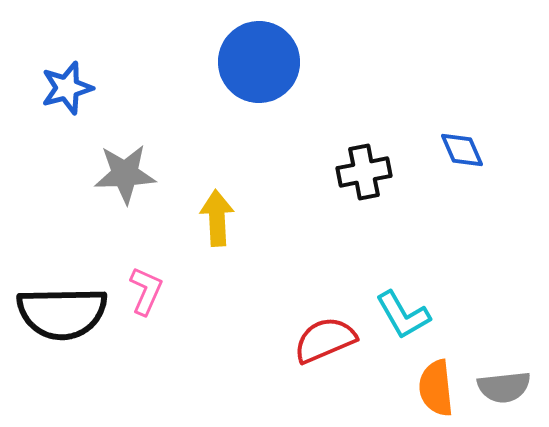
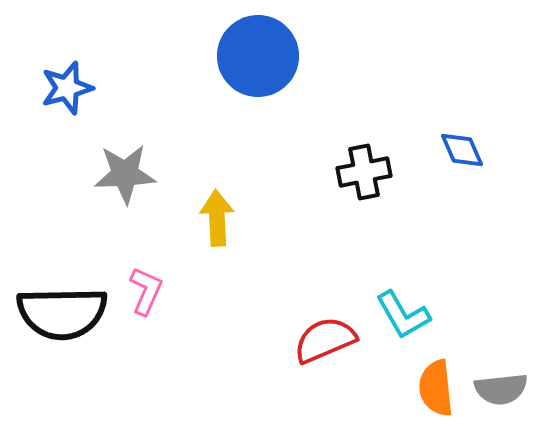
blue circle: moved 1 px left, 6 px up
gray semicircle: moved 3 px left, 2 px down
